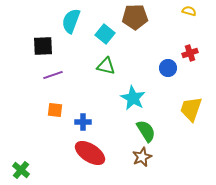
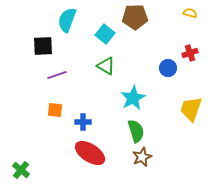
yellow semicircle: moved 1 px right, 2 px down
cyan semicircle: moved 4 px left, 1 px up
green triangle: rotated 18 degrees clockwise
purple line: moved 4 px right
cyan star: rotated 15 degrees clockwise
green semicircle: moved 10 px left; rotated 15 degrees clockwise
